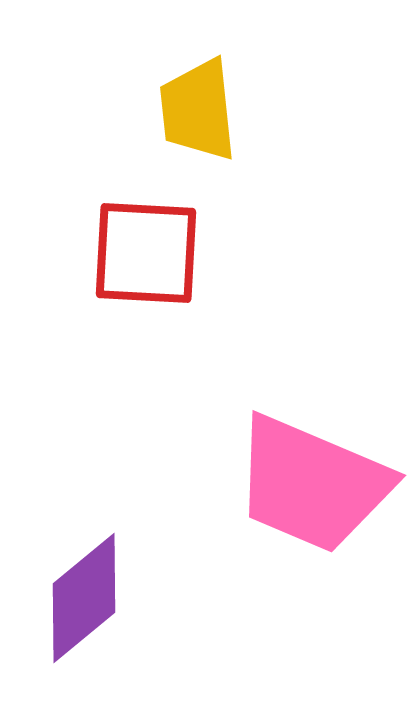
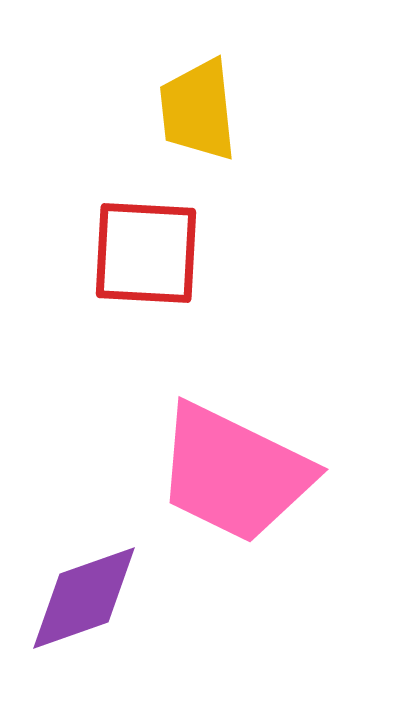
pink trapezoid: moved 78 px left, 11 px up; rotated 3 degrees clockwise
purple diamond: rotated 20 degrees clockwise
